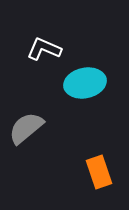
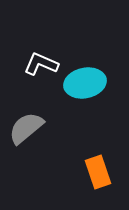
white L-shape: moved 3 px left, 15 px down
orange rectangle: moved 1 px left
